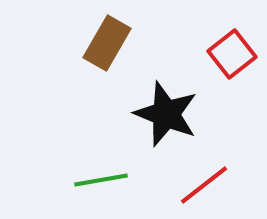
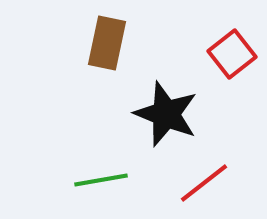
brown rectangle: rotated 18 degrees counterclockwise
red line: moved 2 px up
